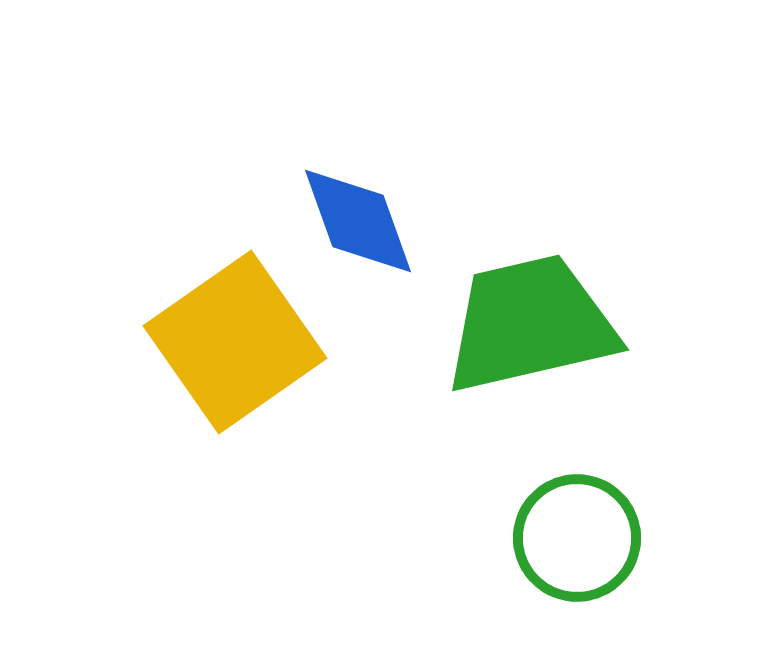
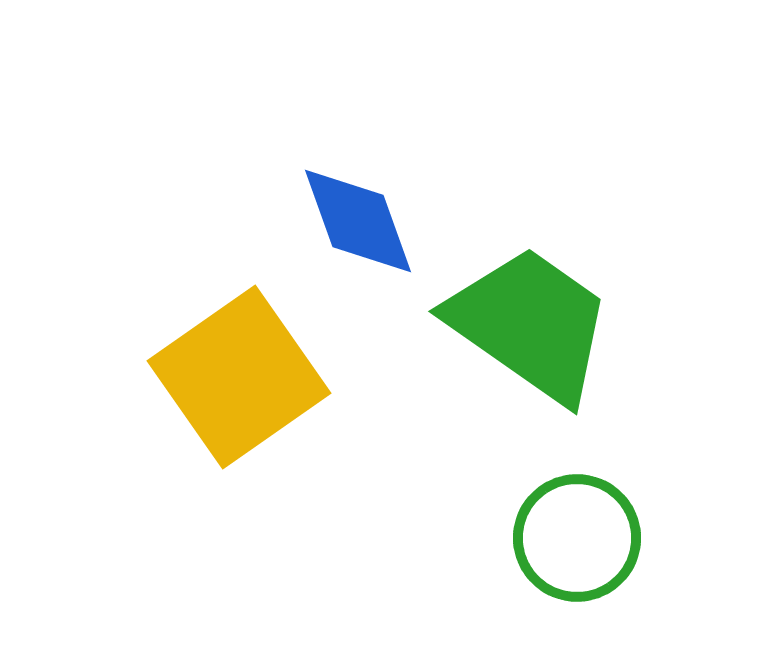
green trapezoid: rotated 48 degrees clockwise
yellow square: moved 4 px right, 35 px down
